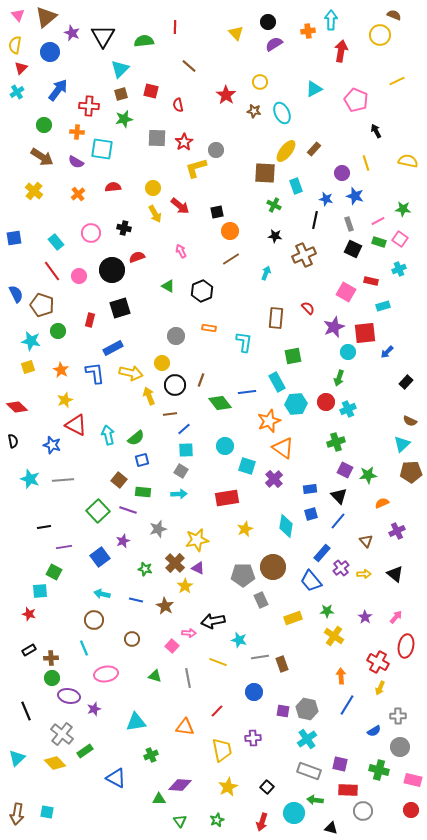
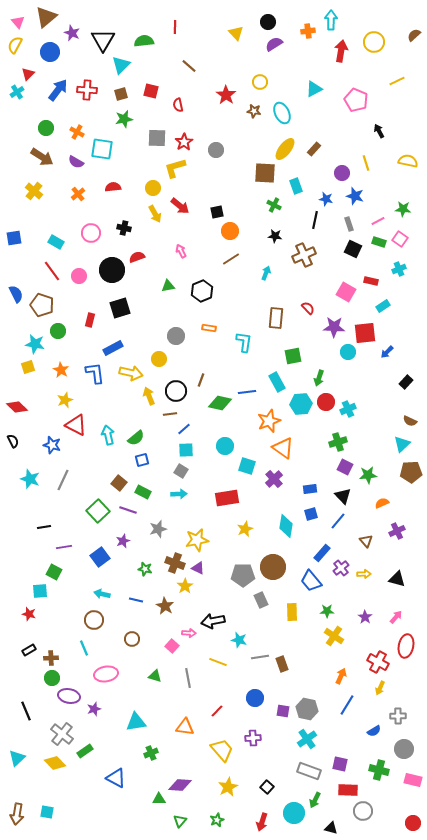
pink triangle at (18, 15): moved 7 px down
brown semicircle at (394, 15): moved 20 px right, 20 px down; rotated 64 degrees counterclockwise
yellow circle at (380, 35): moved 6 px left, 7 px down
black triangle at (103, 36): moved 4 px down
yellow semicircle at (15, 45): rotated 18 degrees clockwise
red triangle at (21, 68): moved 7 px right, 6 px down
cyan triangle at (120, 69): moved 1 px right, 4 px up
red cross at (89, 106): moved 2 px left, 16 px up
green circle at (44, 125): moved 2 px right, 3 px down
black arrow at (376, 131): moved 3 px right
orange cross at (77, 132): rotated 24 degrees clockwise
yellow ellipse at (286, 151): moved 1 px left, 2 px up
yellow L-shape at (196, 168): moved 21 px left
cyan rectangle at (56, 242): rotated 21 degrees counterclockwise
green triangle at (168, 286): rotated 40 degrees counterclockwise
cyan rectangle at (383, 306): rotated 16 degrees counterclockwise
purple star at (334, 327): rotated 25 degrees clockwise
cyan star at (31, 341): moved 4 px right, 3 px down
yellow circle at (162, 363): moved 3 px left, 4 px up
green arrow at (339, 378): moved 20 px left
black circle at (175, 385): moved 1 px right, 6 px down
green diamond at (220, 403): rotated 40 degrees counterclockwise
cyan hexagon at (296, 404): moved 5 px right
black semicircle at (13, 441): rotated 16 degrees counterclockwise
green cross at (336, 442): moved 2 px right
purple square at (345, 470): moved 3 px up
gray line at (63, 480): rotated 60 degrees counterclockwise
brown square at (119, 480): moved 3 px down
green rectangle at (143, 492): rotated 21 degrees clockwise
black triangle at (339, 496): moved 4 px right
brown cross at (175, 563): rotated 24 degrees counterclockwise
black triangle at (395, 574): moved 2 px right, 5 px down; rotated 24 degrees counterclockwise
yellow rectangle at (293, 618): moved 1 px left, 6 px up; rotated 72 degrees counterclockwise
orange arrow at (341, 676): rotated 28 degrees clockwise
blue circle at (254, 692): moved 1 px right, 6 px down
gray circle at (400, 747): moved 4 px right, 2 px down
yellow trapezoid at (222, 750): rotated 30 degrees counterclockwise
green cross at (151, 755): moved 2 px up
green arrow at (315, 800): rotated 70 degrees counterclockwise
red circle at (411, 810): moved 2 px right, 13 px down
green triangle at (180, 821): rotated 16 degrees clockwise
